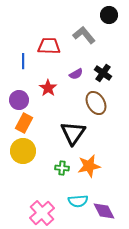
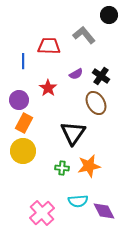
black cross: moved 2 px left, 3 px down
